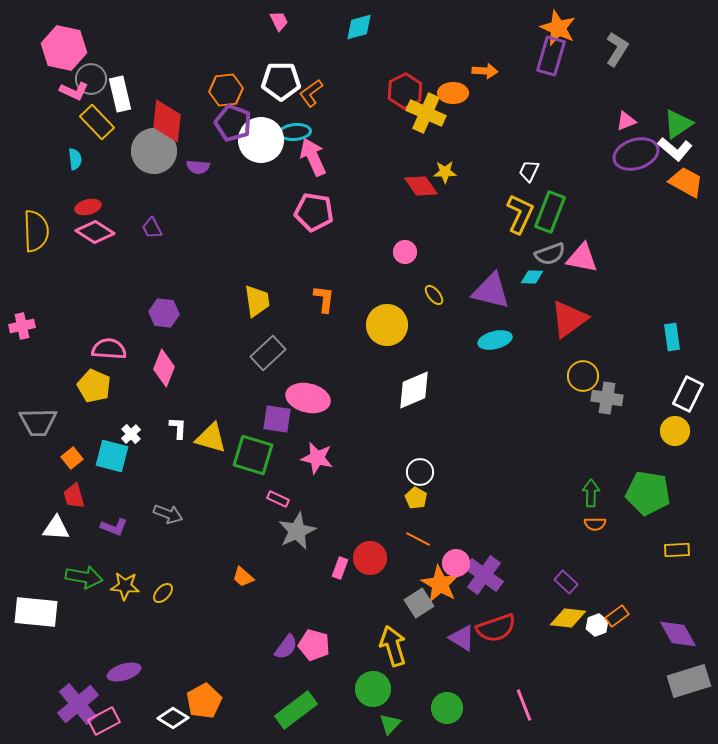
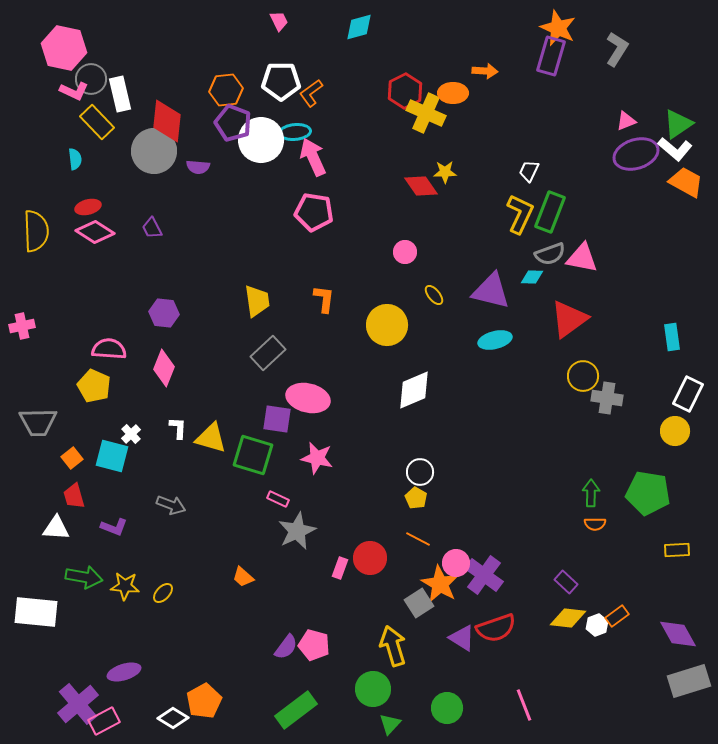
gray arrow at (168, 514): moved 3 px right, 9 px up
